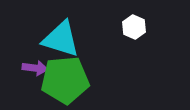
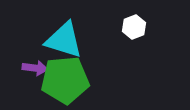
white hexagon: rotated 15 degrees clockwise
cyan triangle: moved 3 px right, 1 px down
